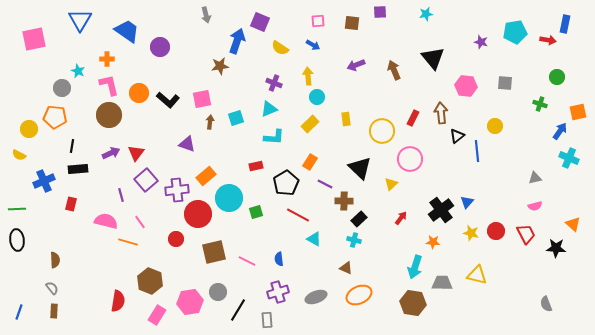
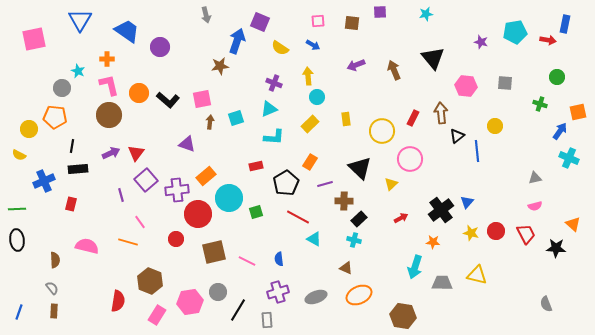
purple line at (325, 184): rotated 42 degrees counterclockwise
red line at (298, 215): moved 2 px down
red arrow at (401, 218): rotated 24 degrees clockwise
pink semicircle at (106, 221): moved 19 px left, 25 px down
brown hexagon at (413, 303): moved 10 px left, 13 px down
